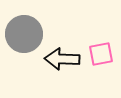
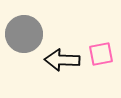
black arrow: moved 1 px down
